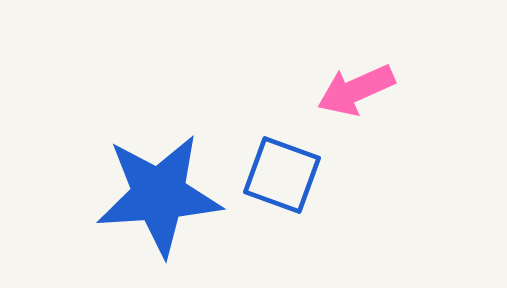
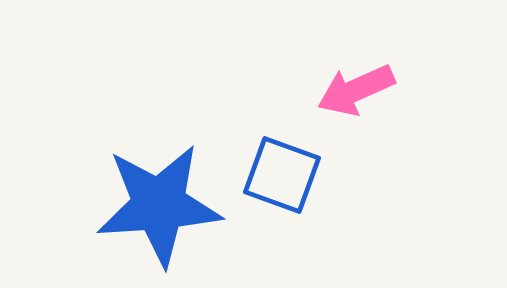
blue star: moved 10 px down
